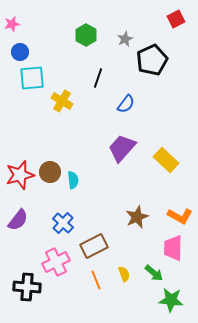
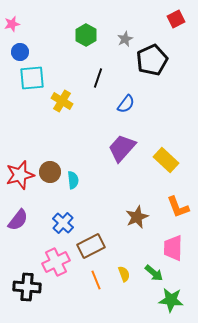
orange L-shape: moved 2 px left, 9 px up; rotated 40 degrees clockwise
brown rectangle: moved 3 px left
